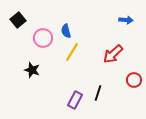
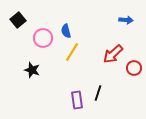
red circle: moved 12 px up
purple rectangle: moved 2 px right; rotated 36 degrees counterclockwise
